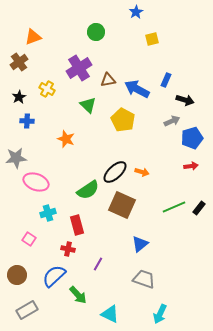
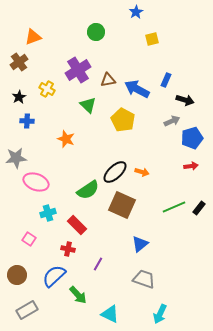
purple cross: moved 1 px left, 2 px down
red rectangle: rotated 30 degrees counterclockwise
